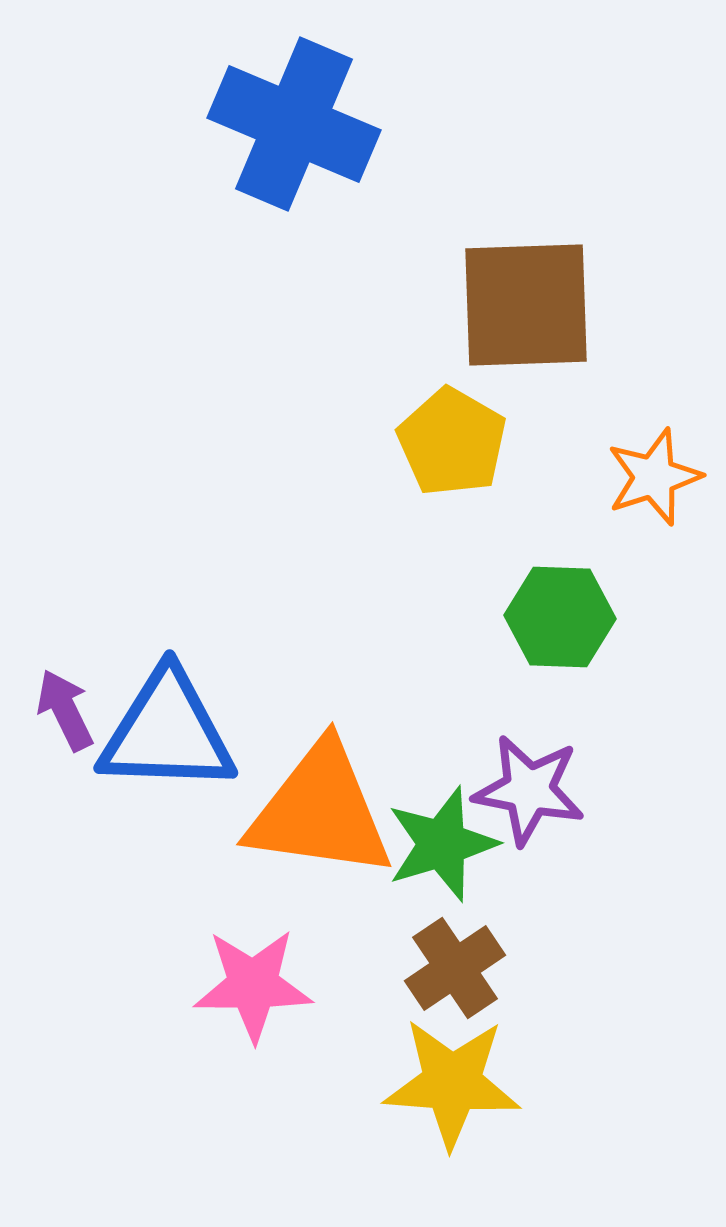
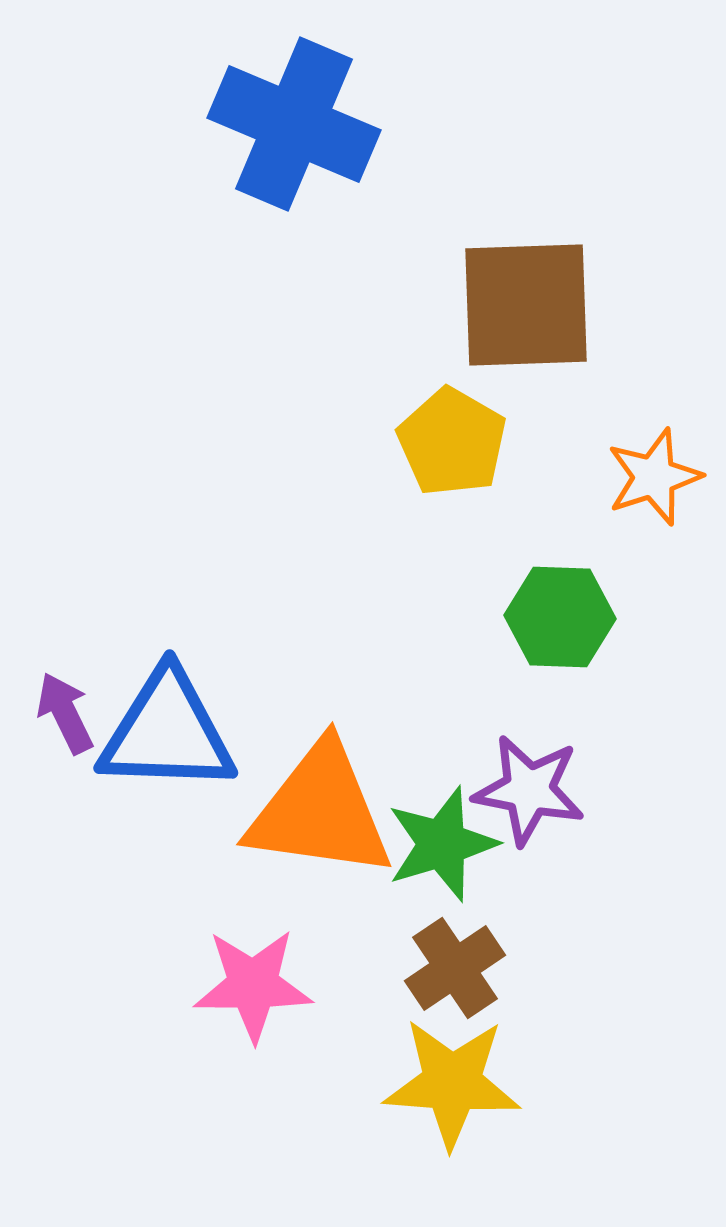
purple arrow: moved 3 px down
